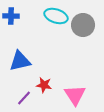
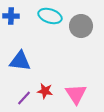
cyan ellipse: moved 6 px left
gray circle: moved 2 px left, 1 px down
blue triangle: rotated 20 degrees clockwise
red star: moved 1 px right, 6 px down
pink triangle: moved 1 px right, 1 px up
